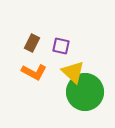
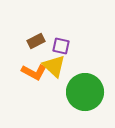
brown rectangle: moved 4 px right, 2 px up; rotated 36 degrees clockwise
yellow triangle: moved 19 px left, 6 px up
